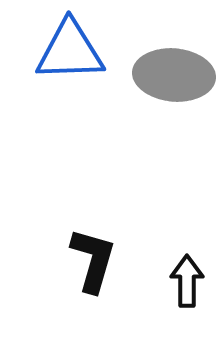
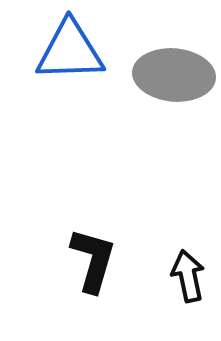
black arrow: moved 1 px right, 5 px up; rotated 12 degrees counterclockwise
